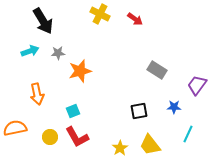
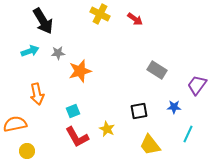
orange semicircle: moved 4 px up
yellow circle: moved 23 px left, 14 px down
yellow star: moved 13 px left, 19 px up; rotated 14 degrees counterclockwise
